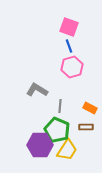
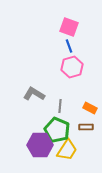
gray L-shape: moved 3 px left, 4 px down
